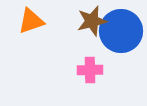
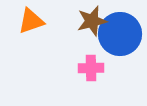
blue circle: moved 1 px left, 3 px down
pink cross: moved 1 px right, 2 px up
